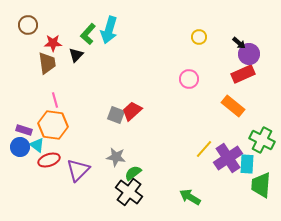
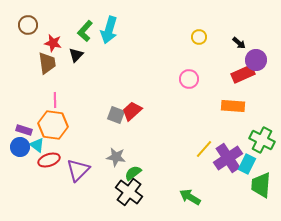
green L-shape: moved 3 px left, 3 px up
red star: rotated 12 degrees clockwise
purple circle: moved 7 px right, 6 px down
pink line: rotated 14 degrees clockwise
orange rectangle: rotated 35 degrees counterclockwise
cyan rectangle: rotated 24 degrees clockwise
